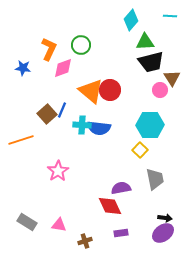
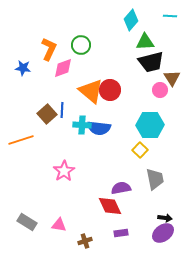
blue line: rotated 21 degrees counterclockwise
pink star: moved 6 px right
